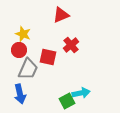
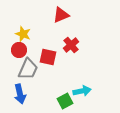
cyan arrow: moved 1 px right, 2 px up
green square: moved 2 px left
